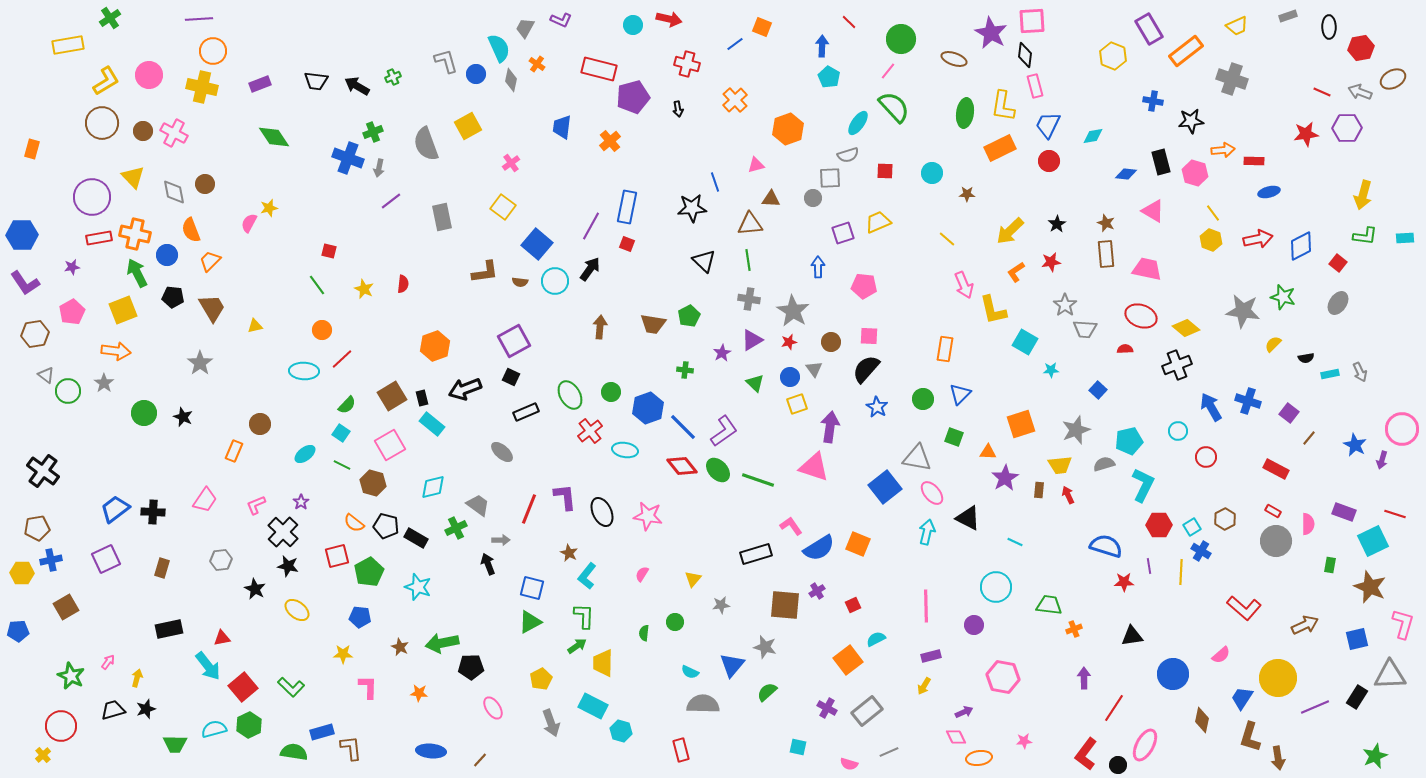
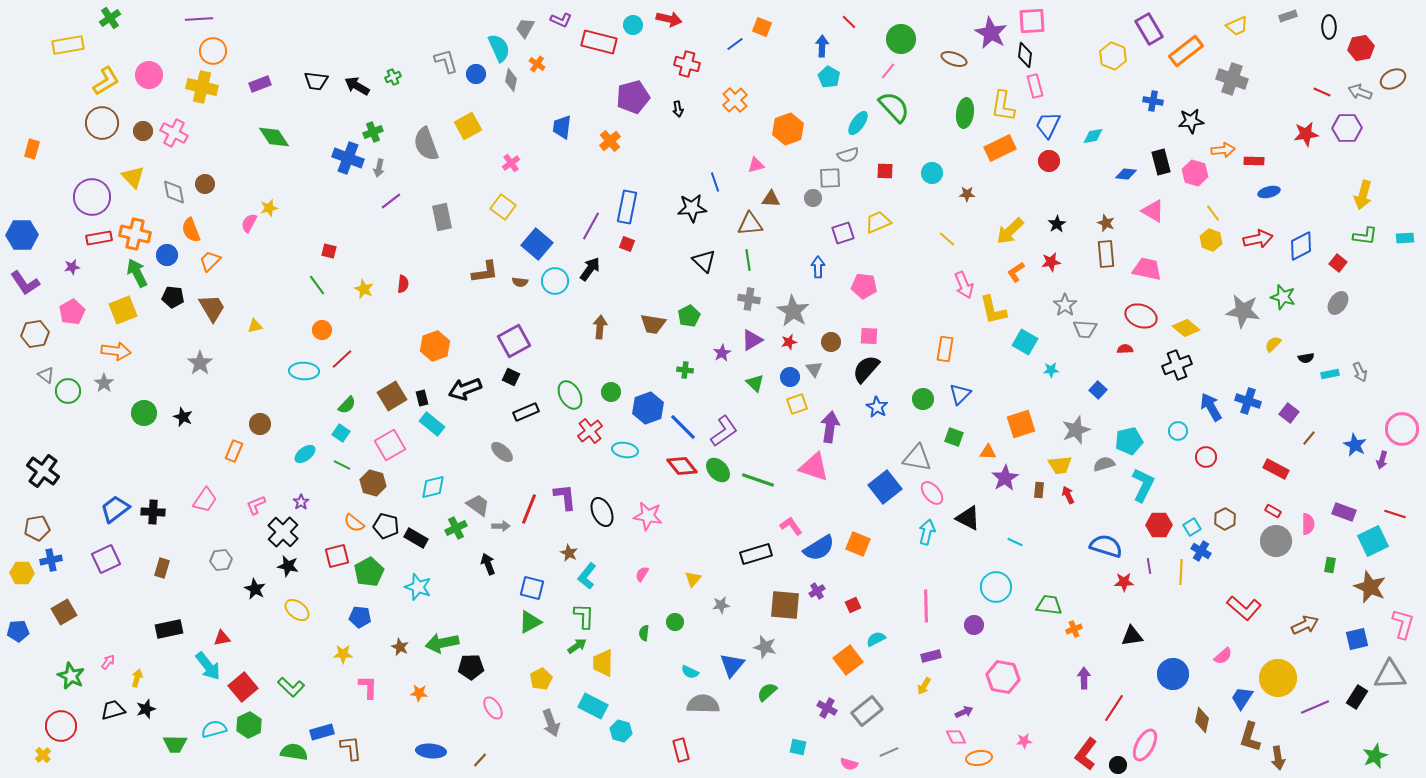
red rectangle at (599, 69): moved 27 px up
gray arrow at (501, 540): moved 14 px up
brown square at (66, 607): moved 2 px left, 5 px down
pink semicircle at (1221, 655): moved 2 px right, 1 px down
